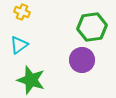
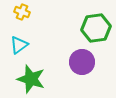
green hexagon: moved 4 px right, 1 px down
purple circle: moved 2 px down
green star: moved 1 px up
